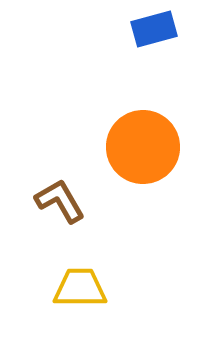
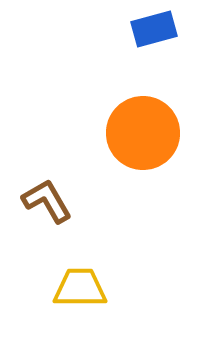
orange circle: moved 14 px up
brown L-shape: moved 13 px left
